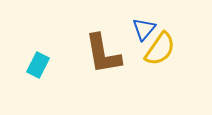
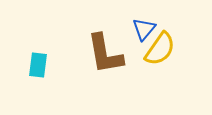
brown L-shape: moved 2 px right
cyan rectangle: rotated 20 degrees counterclockwise
